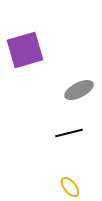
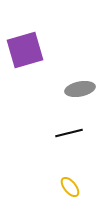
gray ellipse: moved 1 px right, 1 px up; rotated 16 degrees clockwise
